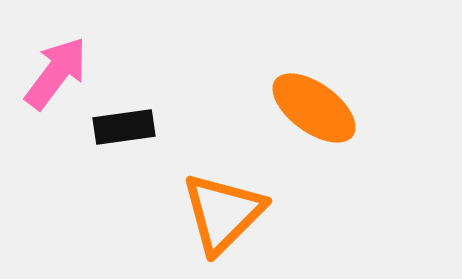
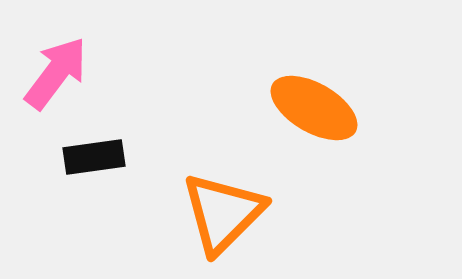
orange ellipse: rotated 6 degrees counterclockwise
black rectangle: moved 30 px left, 30 px down
